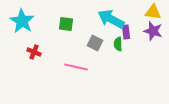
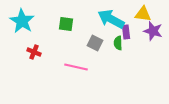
yellow triangle: moved 10 px left, 2 px down
green semicircle: moved 1 px up
